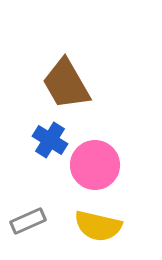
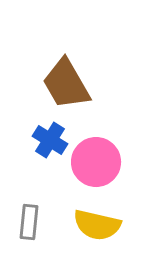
pink circle: moved 1 px right, 3 px up
gray rectangle: moved 1 px right, 1 px down; rotated 60 degrees counterclockwise
yellow semicircle: moved 1 px left, 1 px up
